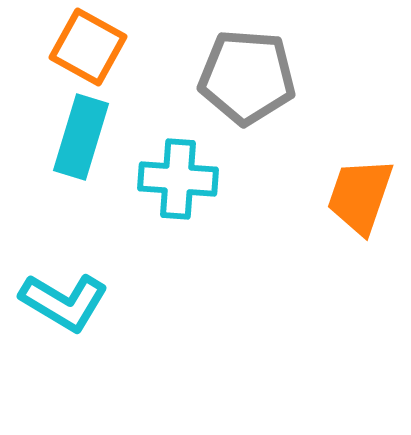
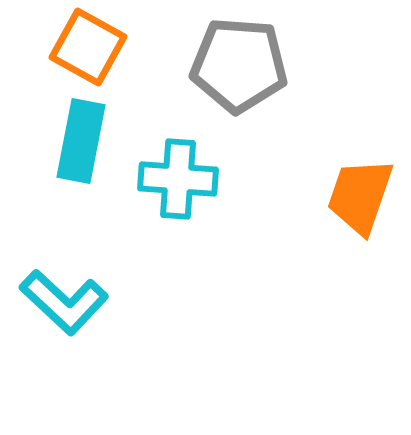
gray pentagon: moved 8 px left, 12 px up
cyan rectangle: moved 4 px down; rotated 6 degrees counterclockwise
cyan L-shape: rotated 12 degrees clockwise
